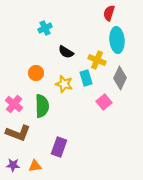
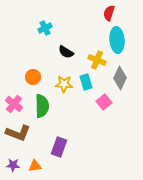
orange circle: moved 3 px left, 4 px down
cyan rectangle: moved 4 px down
yellow star: rotated 12 degrees counterclockwise
